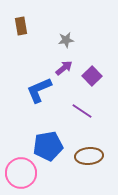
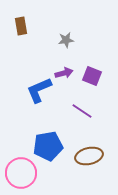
purple arrow: moved 5 px down; rotated 24 degrees clockwise
purple square: rotated 24 degrees counterclockwise
brown ellipse: rotated 8 degrees counterclockwise
